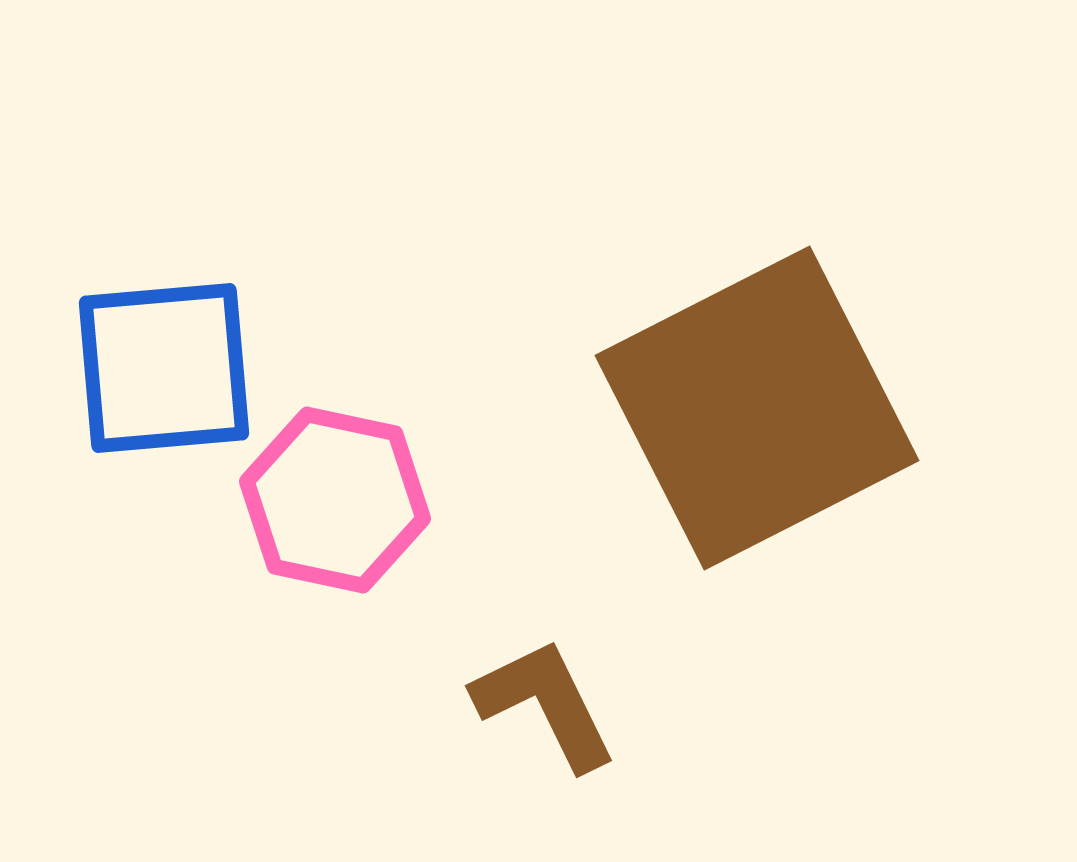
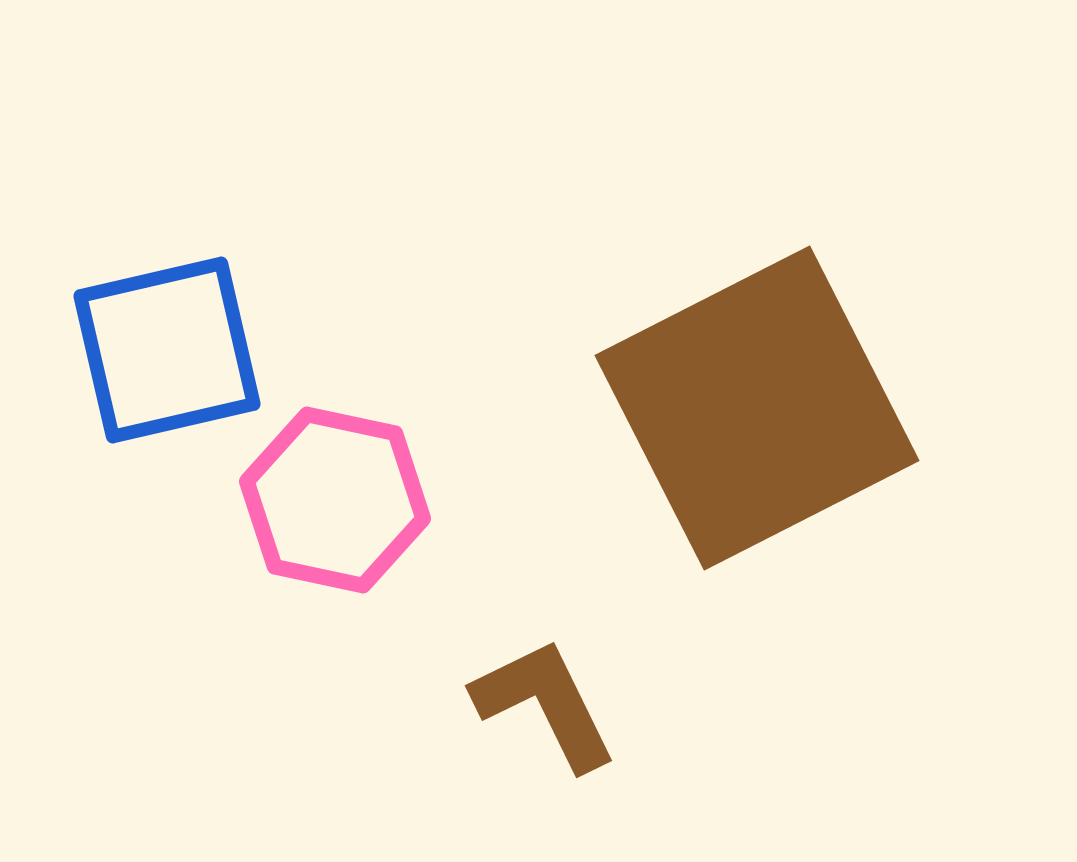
blue square: moved 3 px right, 18 px up; rotated 8 degrees counterclockwise
